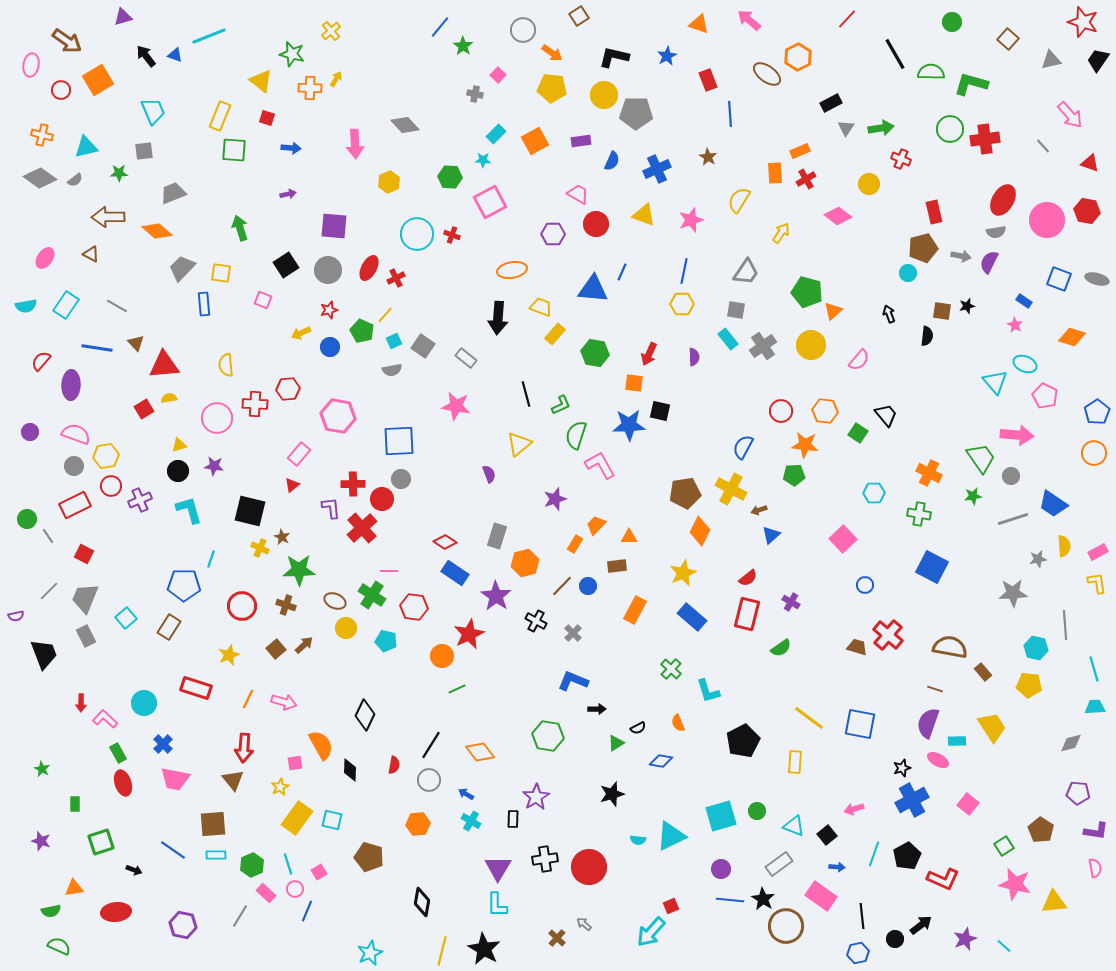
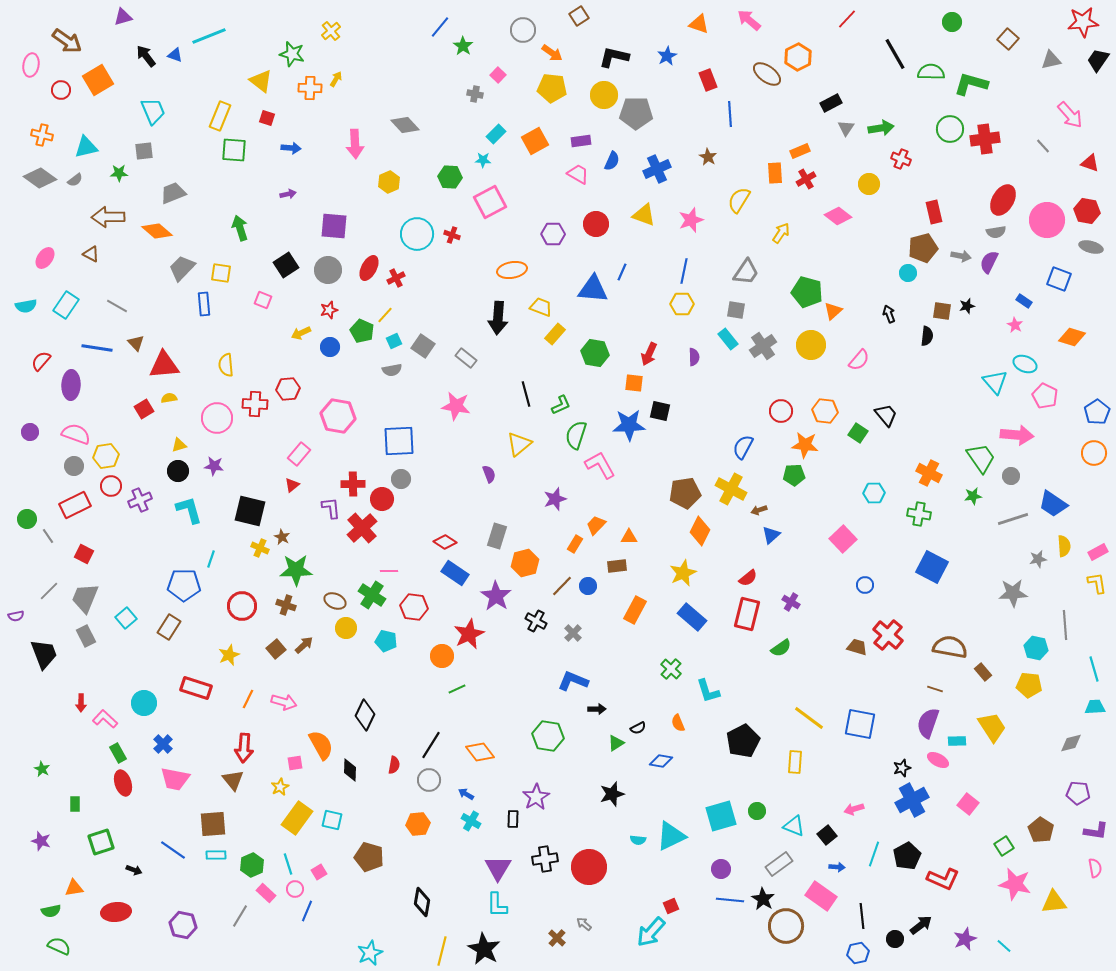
red star at (1083, 22): rotated 24 degrees counterclockwise
pink trapezoid at (578, 194): moved 20 px up
gray ellipse at (1097, 279): moved 6 px left, 32 px up
green star at (299, 570): moved 3 px left
